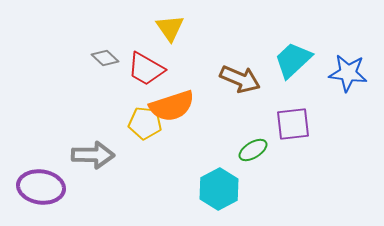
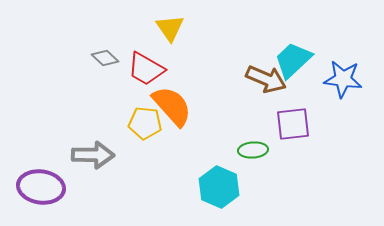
blue star: moved 5 px left, 6 px down
brown arrow: moved 26 px right
orange semicircle: rotated 114 degrees counterclockwise
green ellipse: rotated 28 degrees clockwise
cyan hexagon: moved 2 px up; rotated 9 degrees counterclockwise
